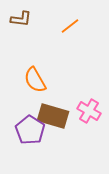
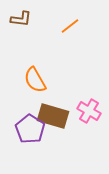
purple pentagon: moved 1 px up
